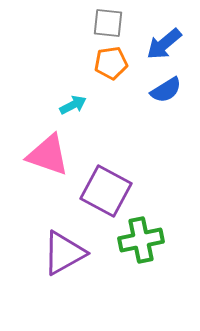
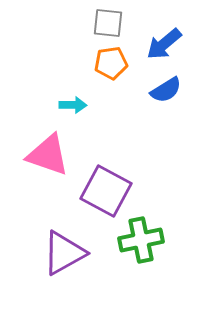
cyan arrow: rotated 28 degrees clockwise
